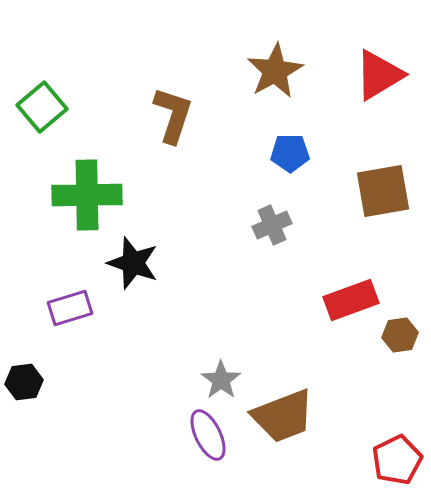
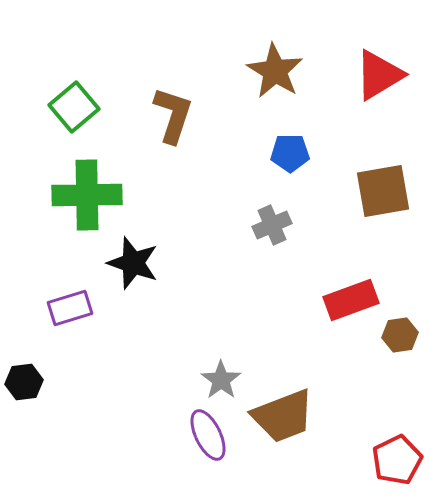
brown star: rotated 12 degrees counterclockwise
green square: moved 32 px right
